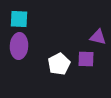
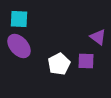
purple triangle: rotated 24 degrees clockwise
purple ellipse: rotated 45 degrees counterclockwise
purple square: moved 2 px down
